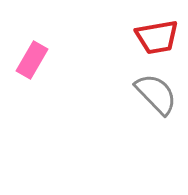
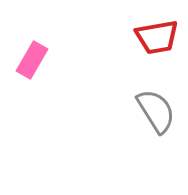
gray semicircle: moved 17 px down; rotated 12 degrees clockwise
